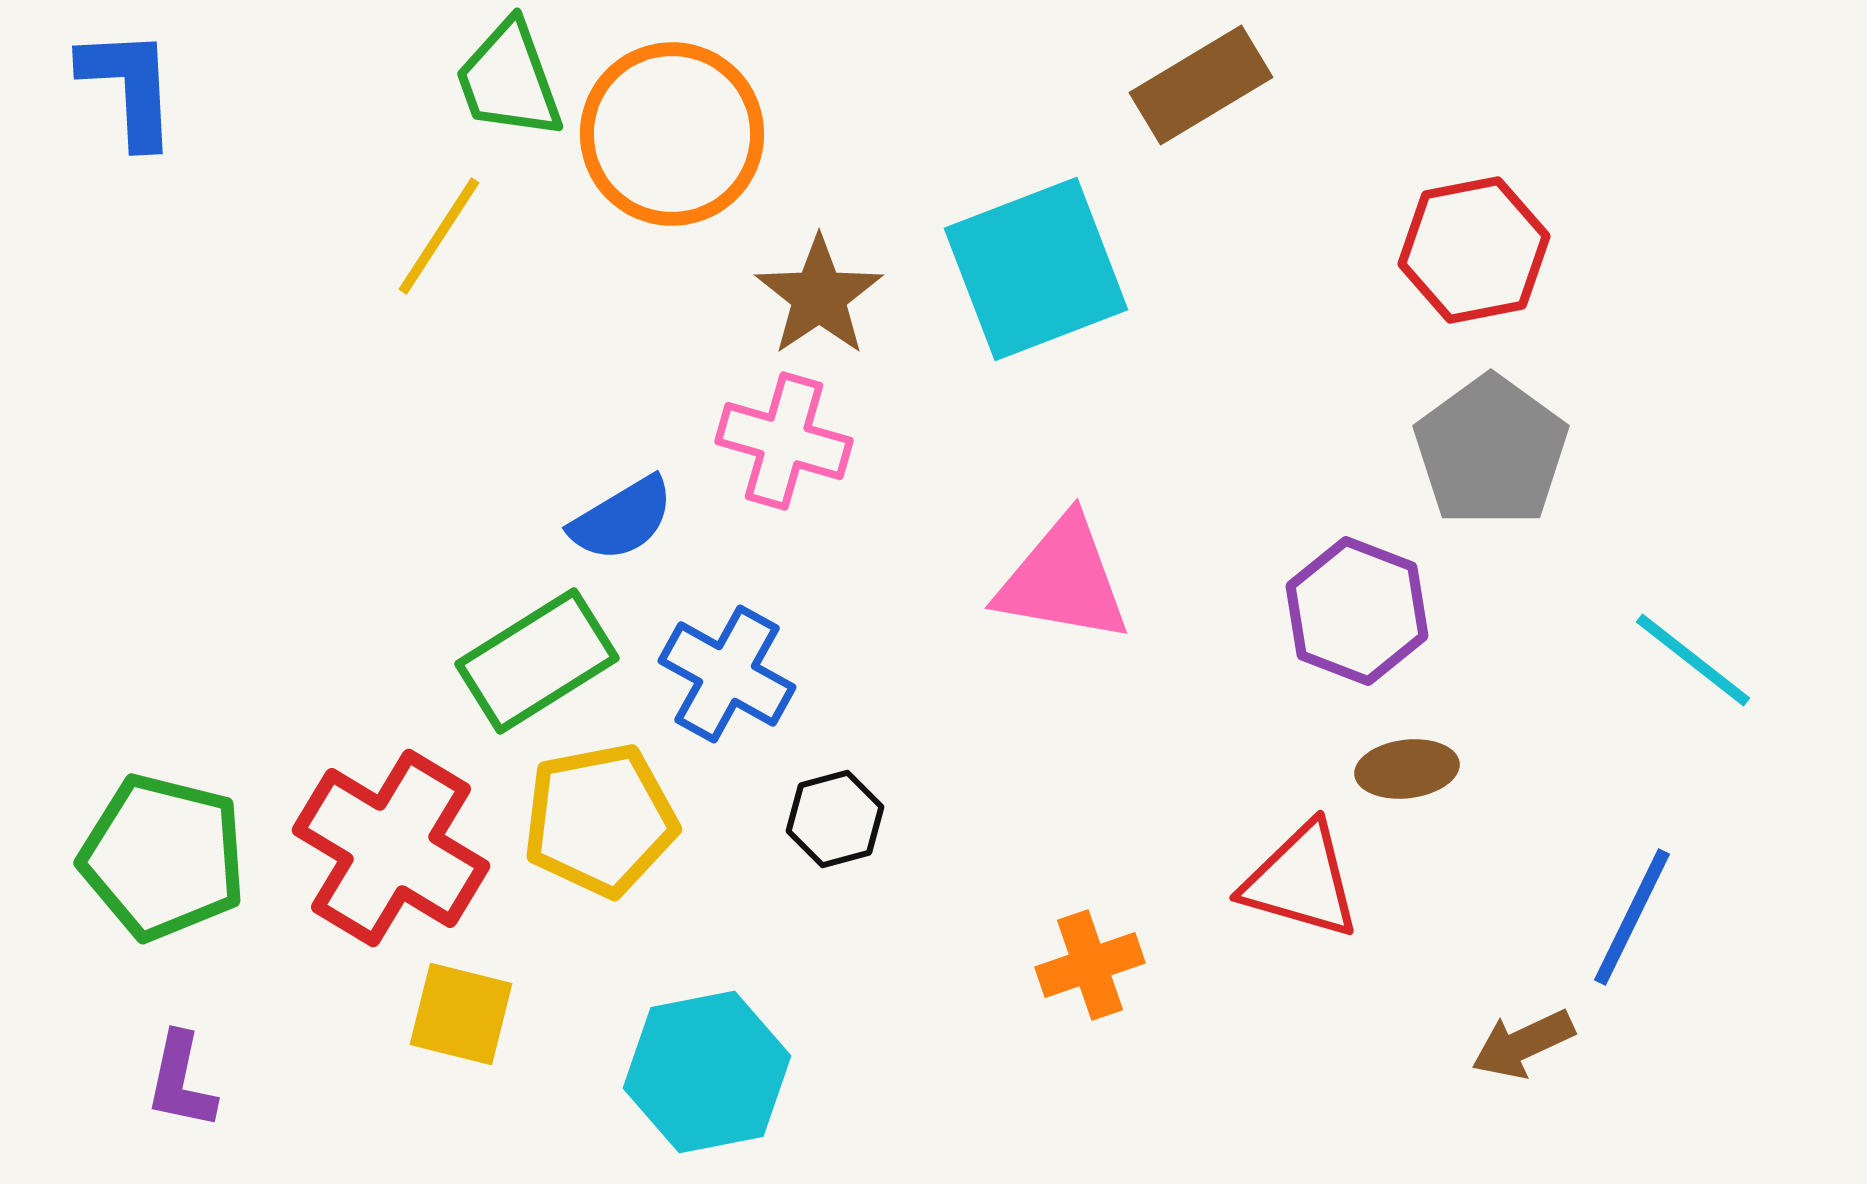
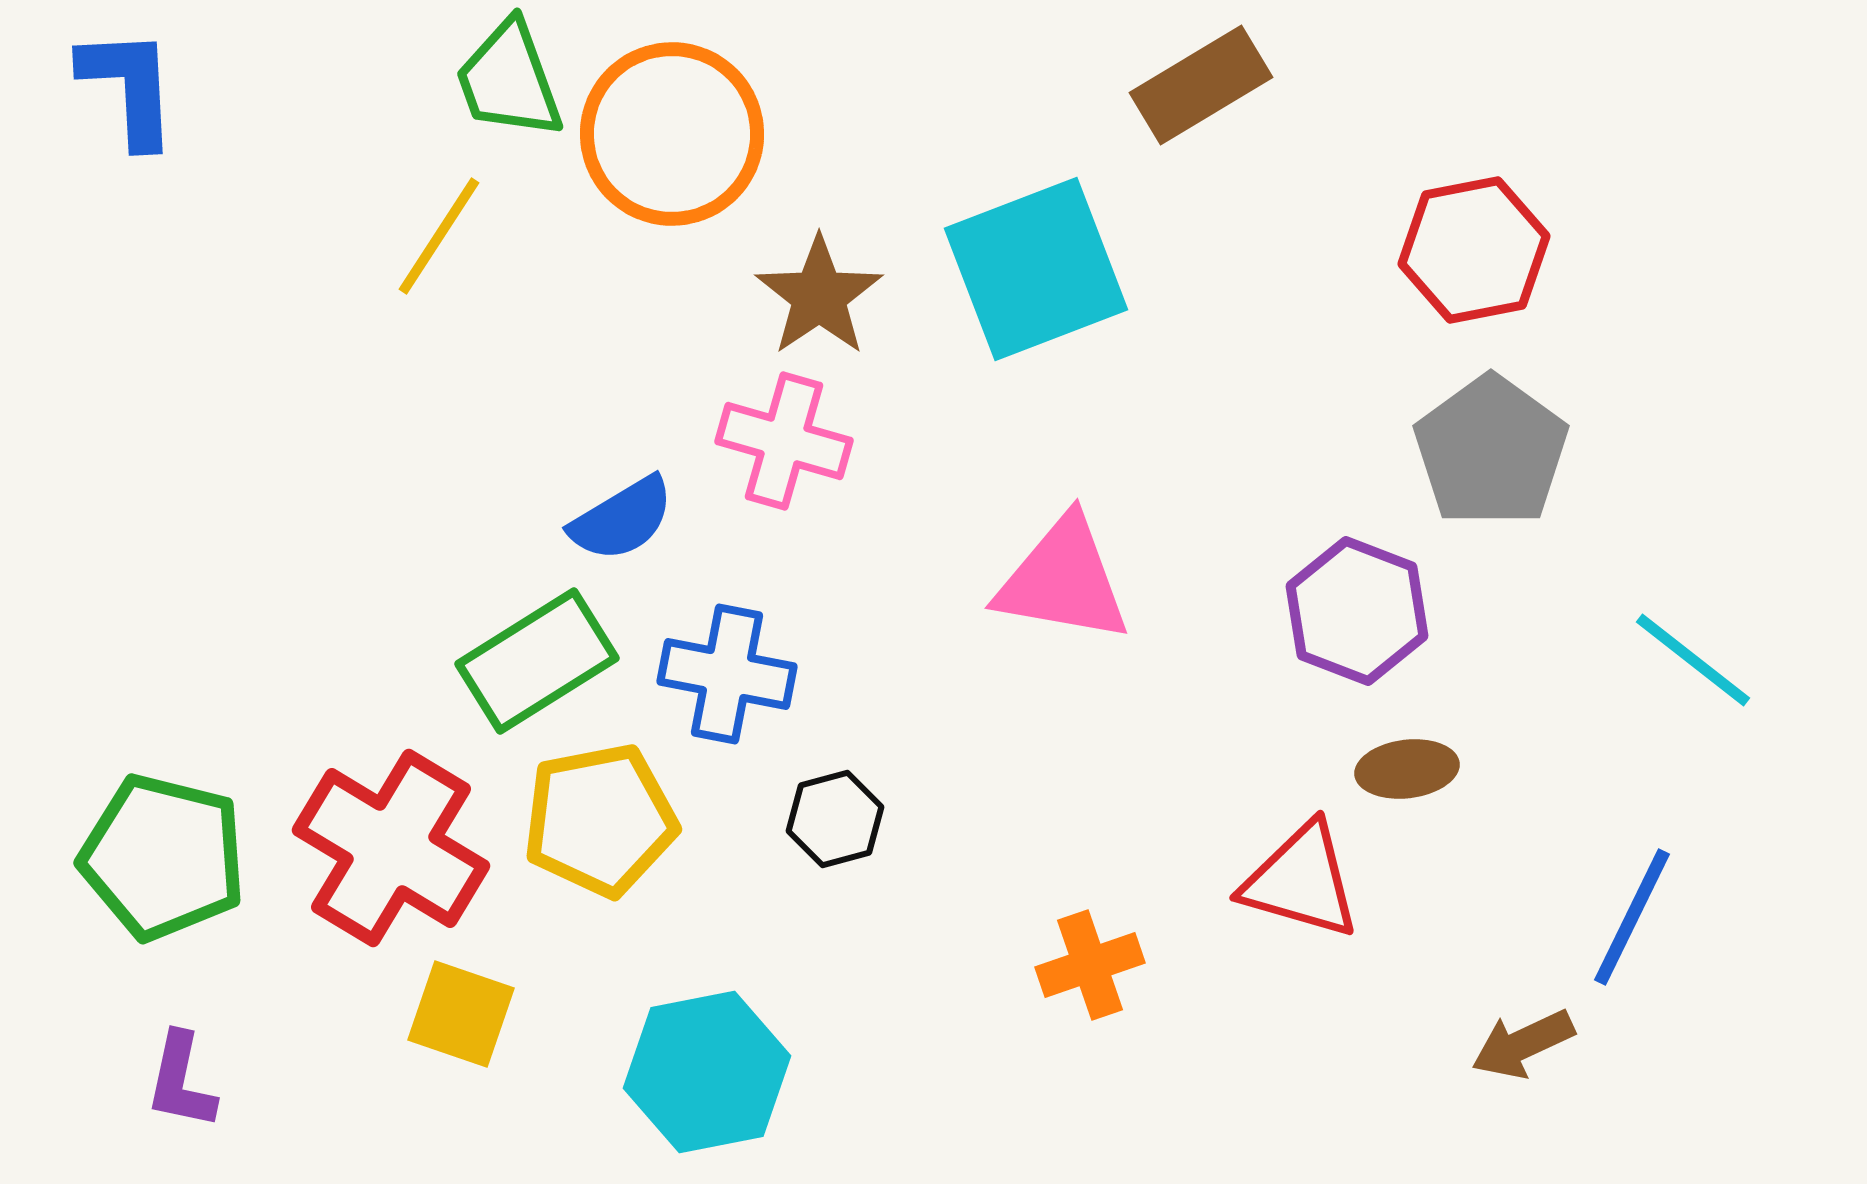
blue cross: rotated 18 degrees counterclockwise
yellow square: rotated 5 degrees clockwise
